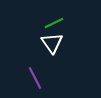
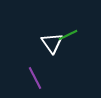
green line: moved 14 px right, 12 px down
